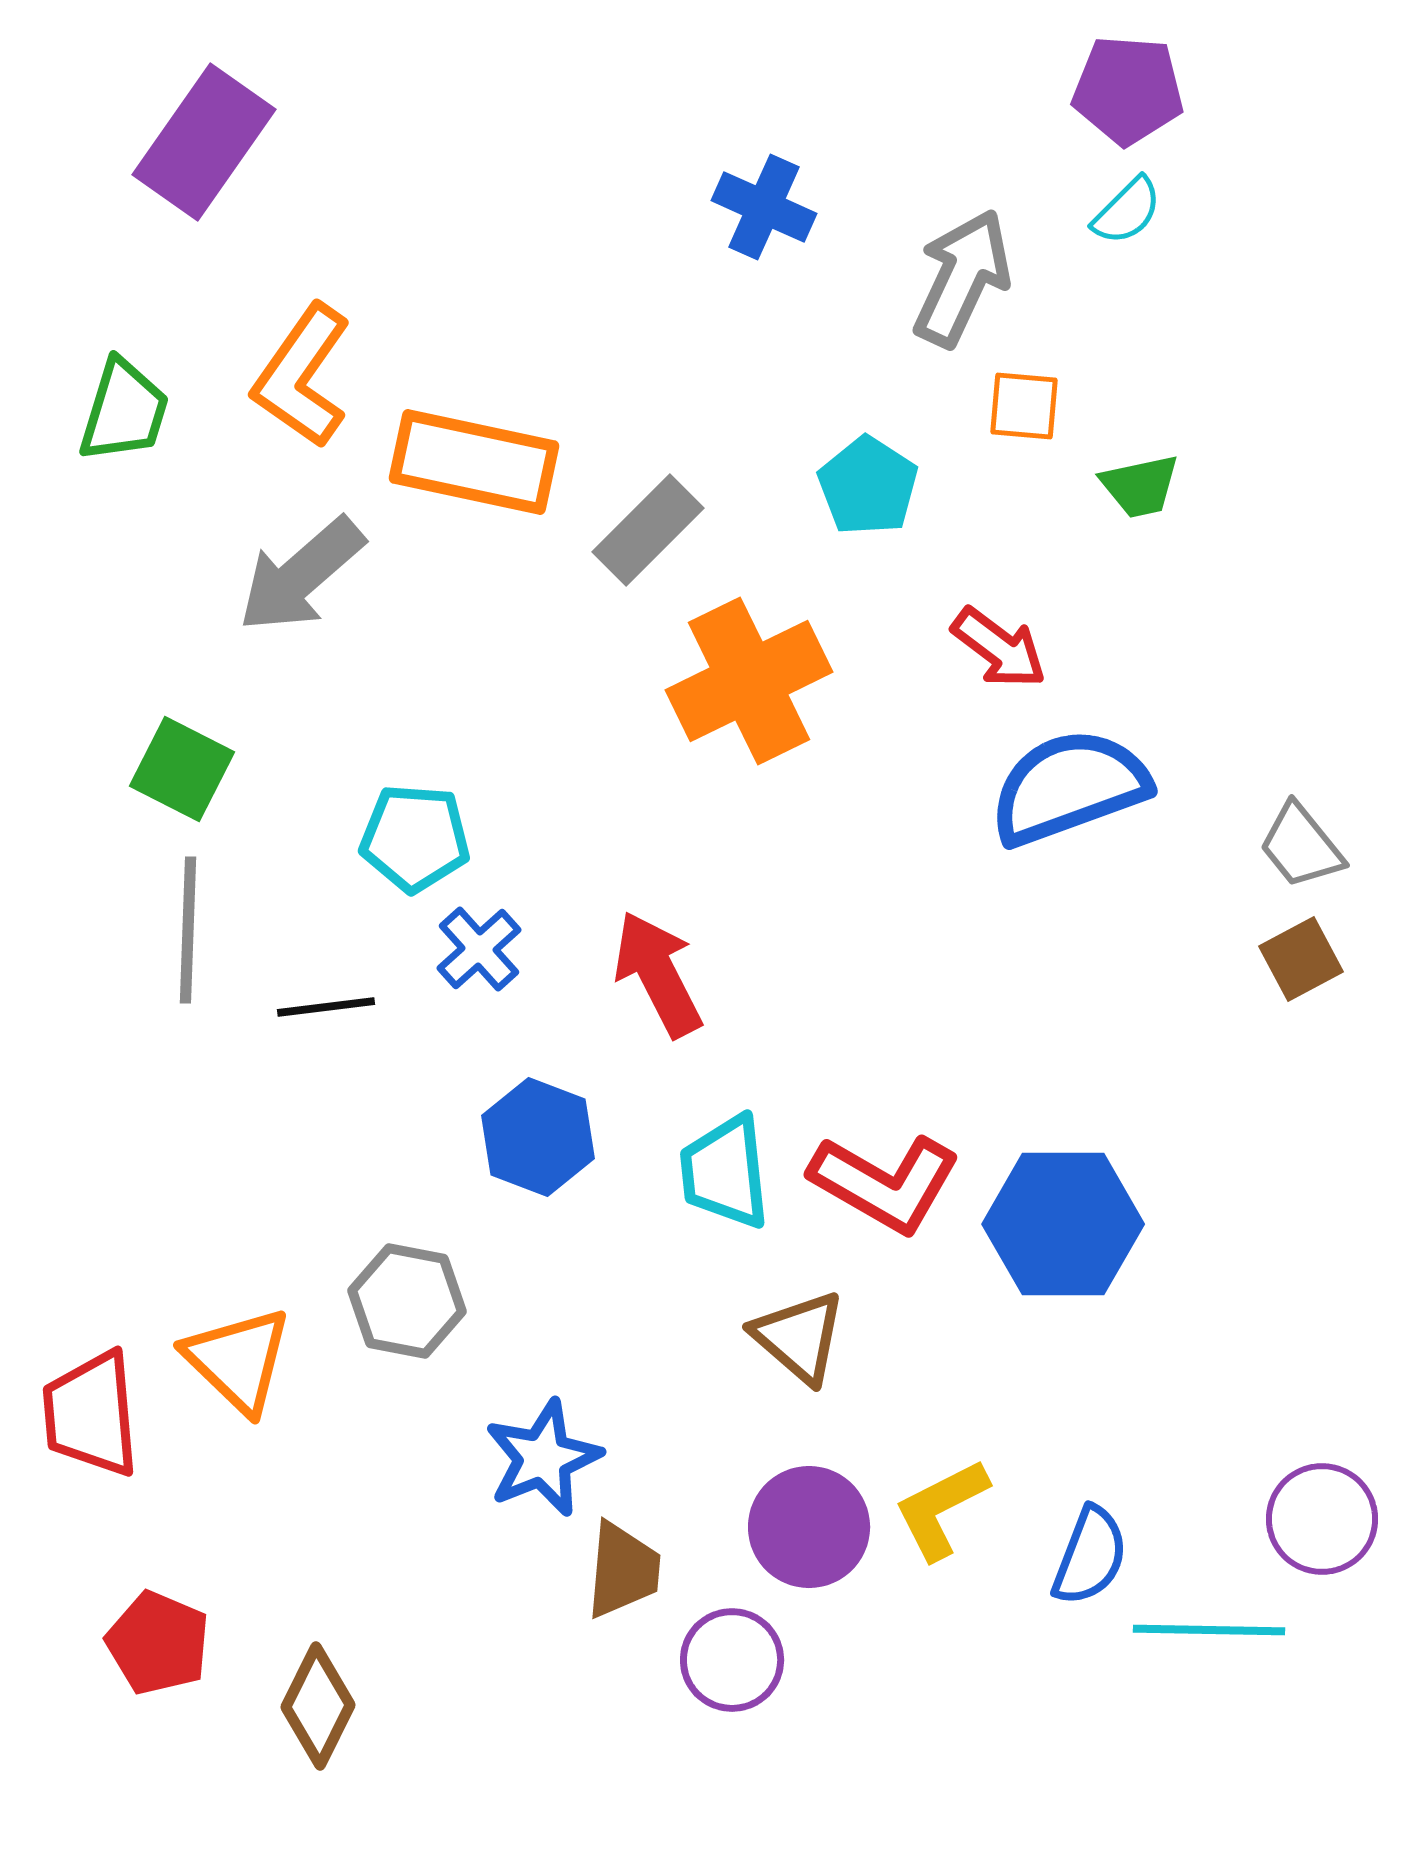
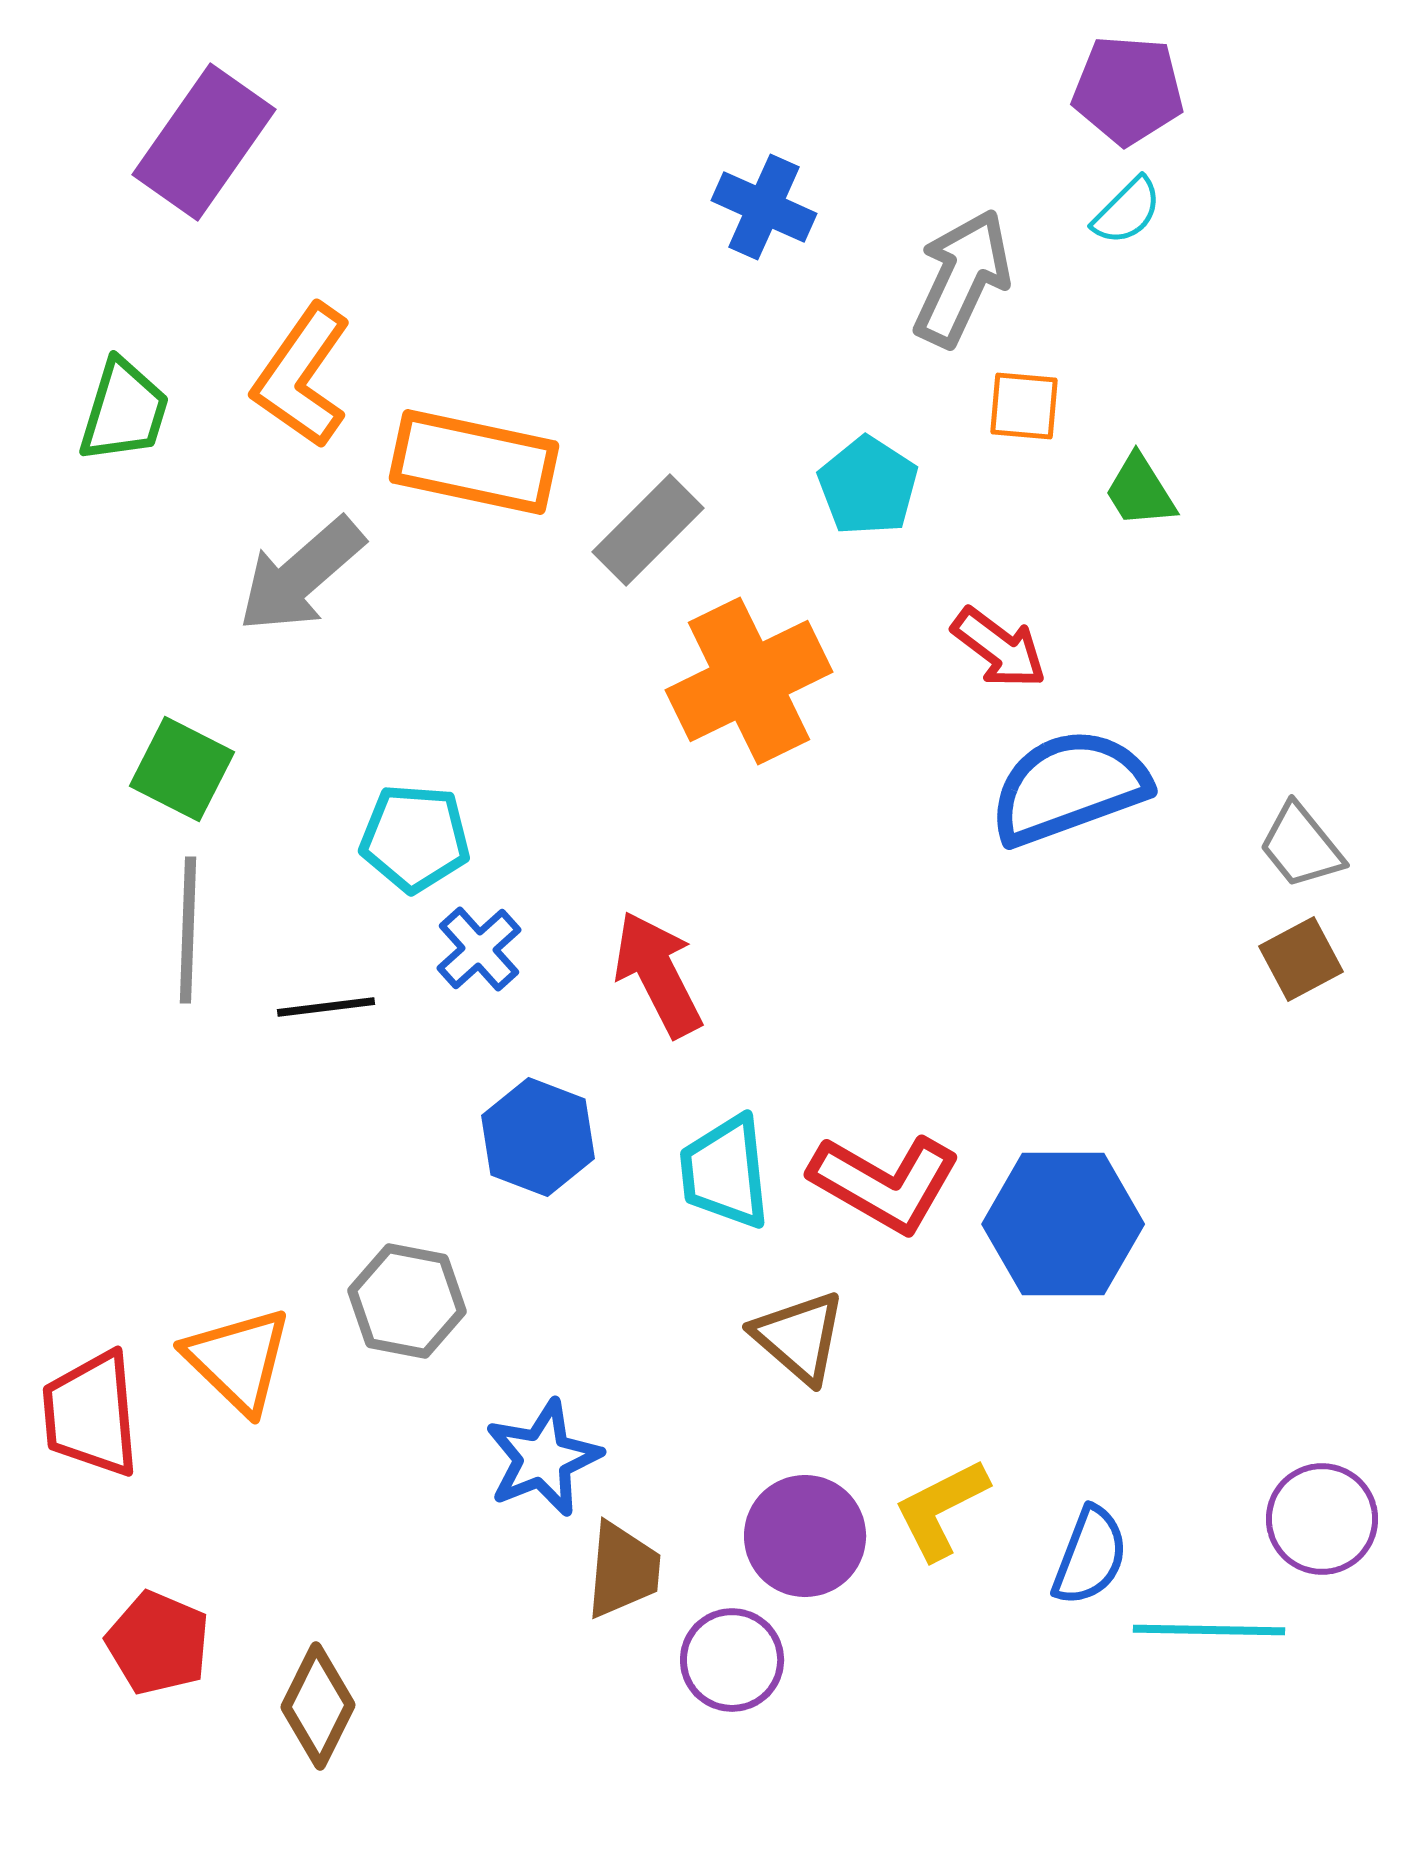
green trapezoid at (1140, 486): moved 5 px down; rotated 70 degrees clockwise
purple circle at (809, 1527): moved 4 px left, 9 px down
